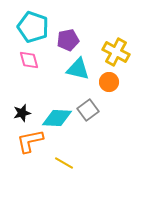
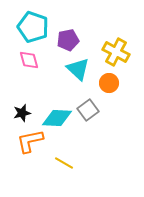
cyan triangle: rotated 30 degrees clockwise
orange circle: moved 1 px down
